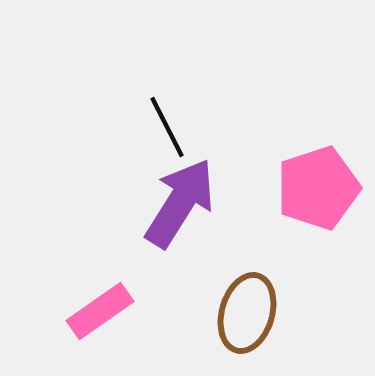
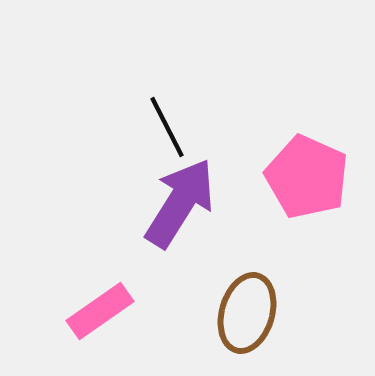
pink pentagon: moved 11 px left, 11 px up; rotated 30 degrees counterclockwise
